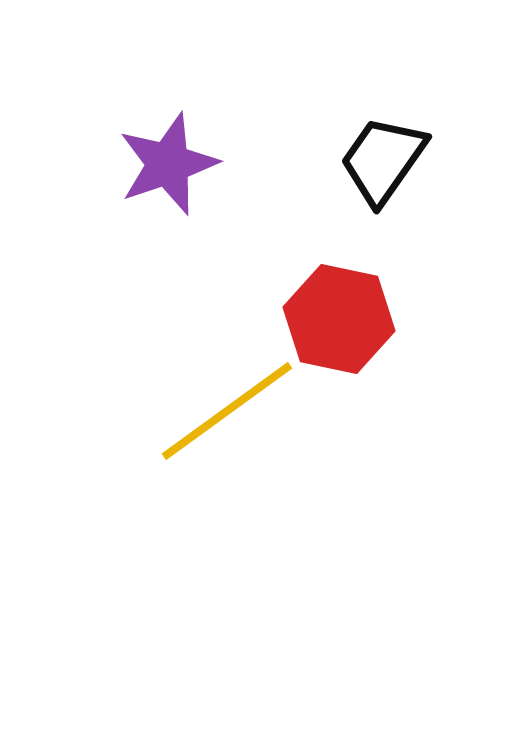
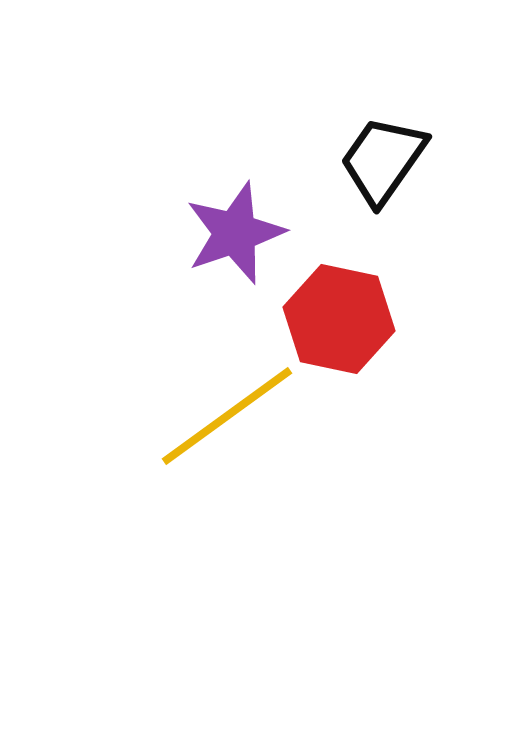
purple star: moved 67 px right, 69 px down
yellow line: moved 5 px down
